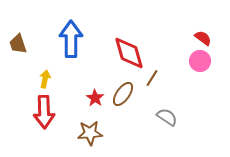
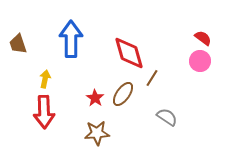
brown star: moved 7 px right
